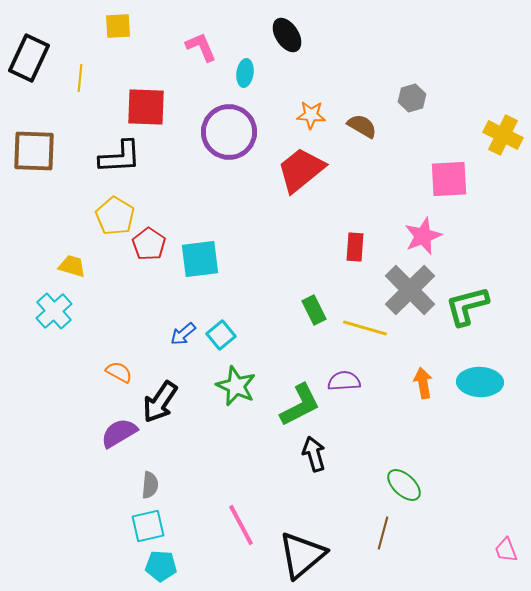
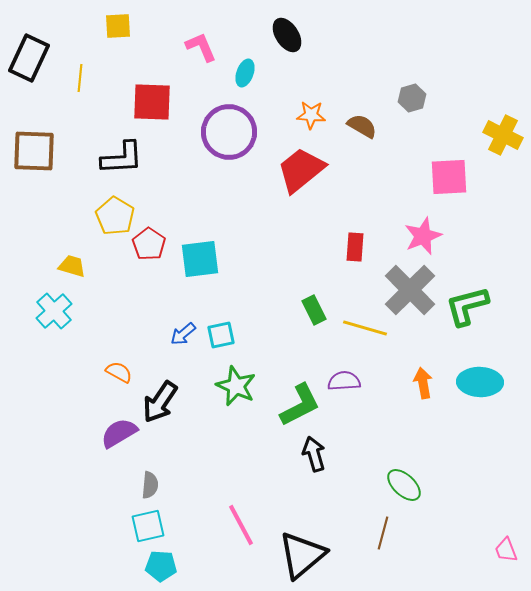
cyan ellipse at (245, 73): rotated 12 degrees clockwise
red square at (146, 107): moved 6 px right, 5 px up
black L-shape at (120, 157): moved 2 px right, 1 px down
pink square at (449, 179): moved 2 px up
cyan square at (221, 335): rotated 28 degrees clockwise
